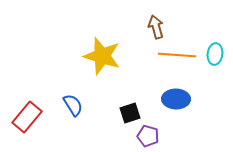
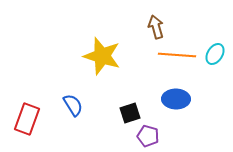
cyan ellipse: rotated 25 degrees clockwise
red rectangle: moved 2 px down; rotated 20 degrees counterclockwise
